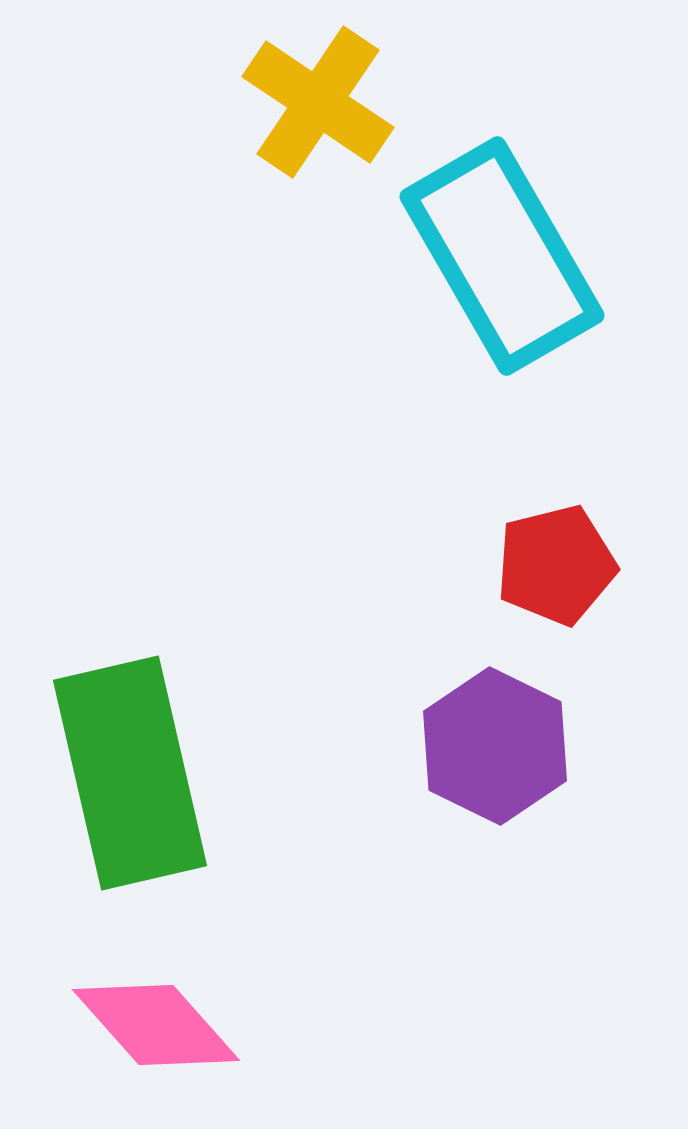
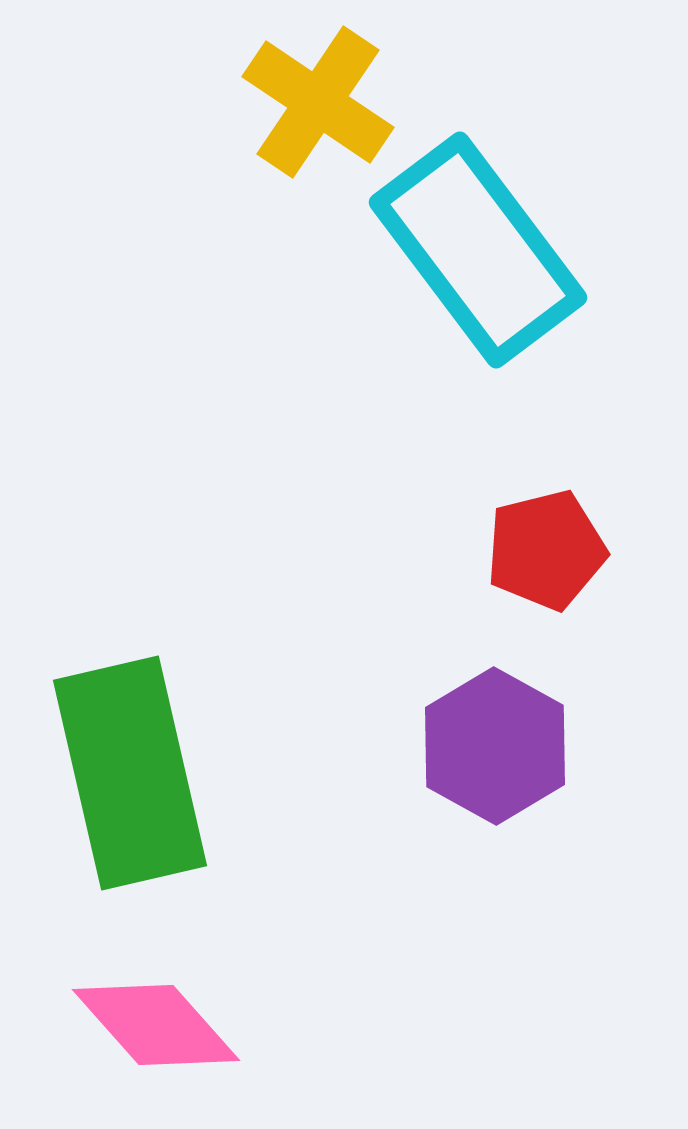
cyan rectangle: moved 24 px left, 6 px up; rotated 7 degrees counterclockwise
red pentagon: moved 10 px left, 15 px up
purple hexagon: rotated 3 degrees clockwise
